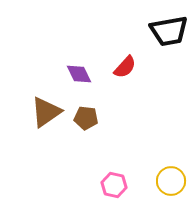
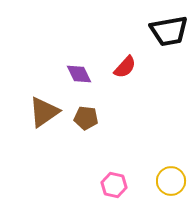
brown triangle: moved 2 px left
